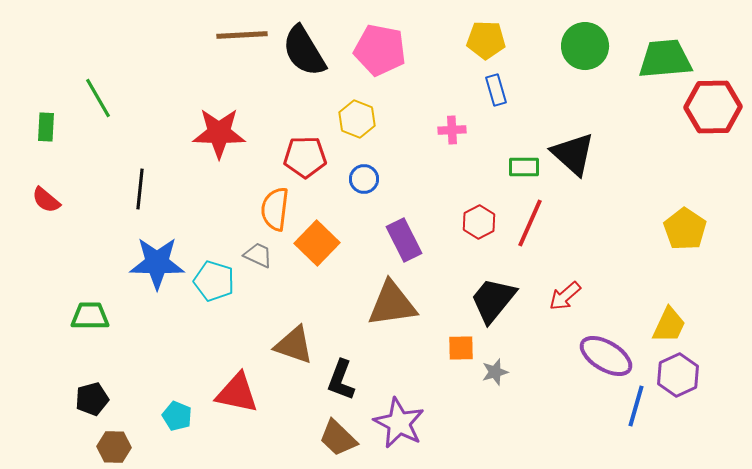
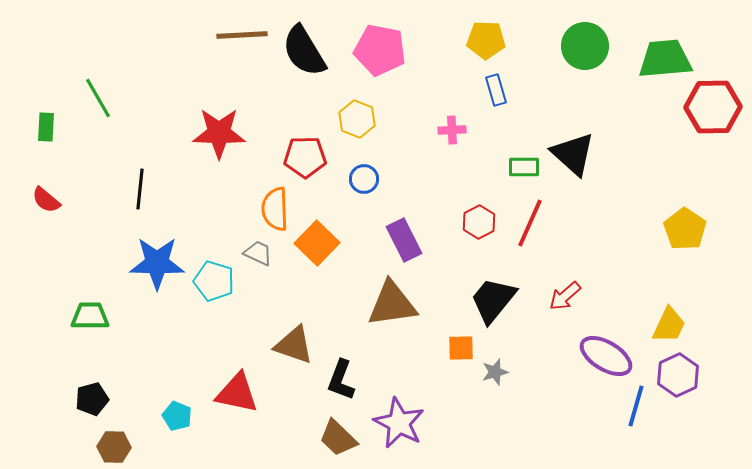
orange semicircle at (275, 209): rotated 9 degrees counterclockwise
gray trapezoid at (258, 255): moved 2 px up
